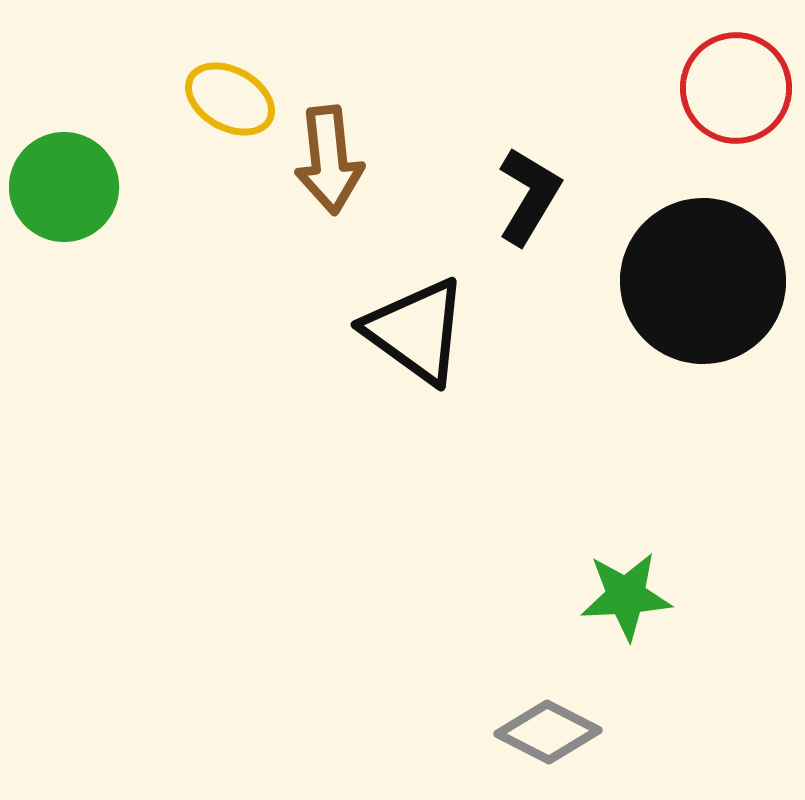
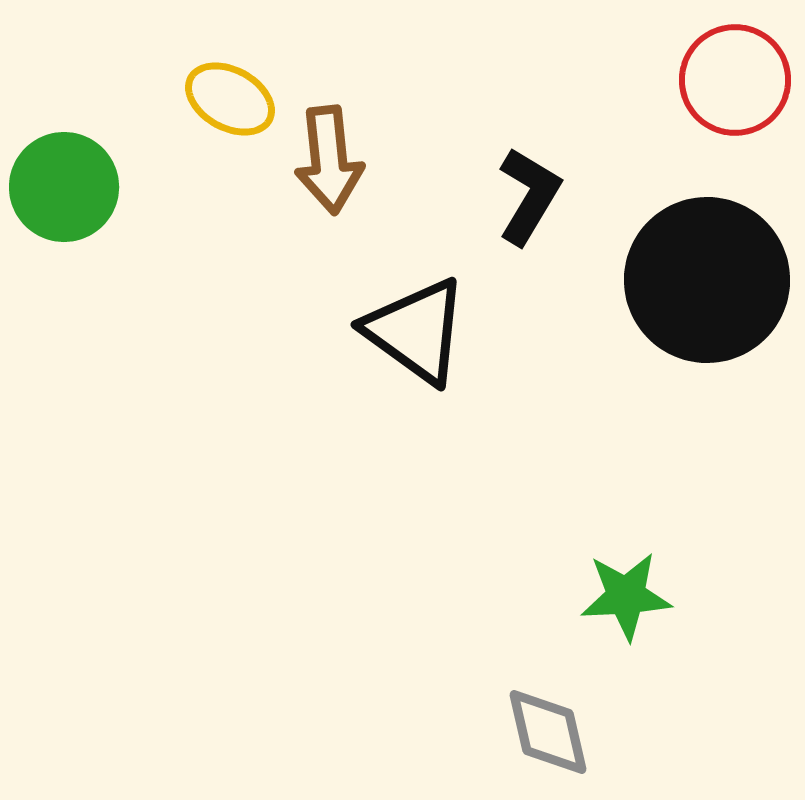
red circle: moved 1 px left, 8 px up
black circle: moved 4 px right, 1 px up
gray diamond: rotated 50 degrees clockwise
